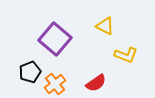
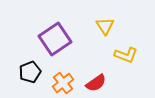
yellow triangle: rotated 30 degrees clockwise
purple square: rotated 16 degrees clockwise
orange cross: moved 8 px right, 1 px up
